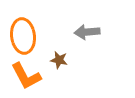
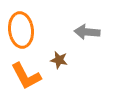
gray arrow: rotated 10 degrees clockwise
orange ellipse: moved 2 px left, 6 px up
